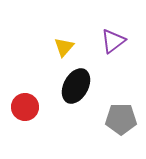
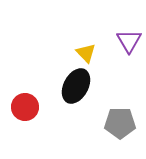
purple triangle: moved 16 px right; rotated 24 degrees counterclockwise
yellow triangle: moved 22 px right, 6 px down; rotated 25 degrees counterclockwise
gray pentagon: moved 1 px left, 4 px down
